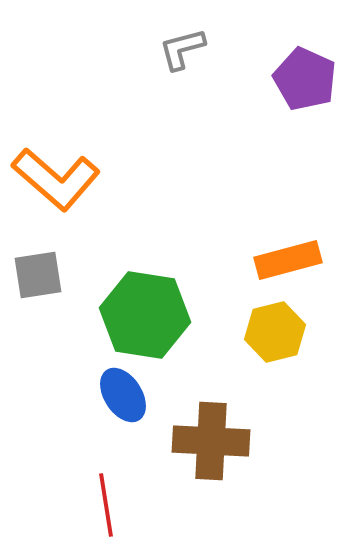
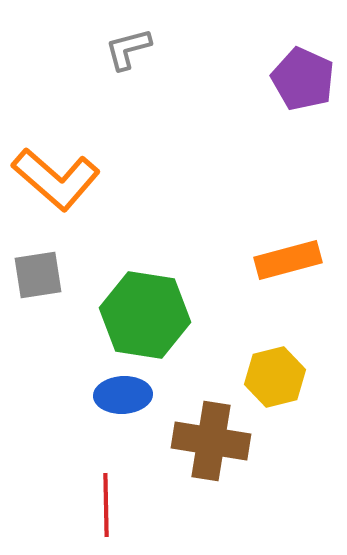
gray L-shape: moved 54 px left
purple pentagon: moved 2 px left
yellow hexagon: moved 45 px down
blue ellipse: rotated 60 degrees counterclockwise
brown cross: rotated 6 degrees clockwise
red line: rotated 8 degrees clockwise
